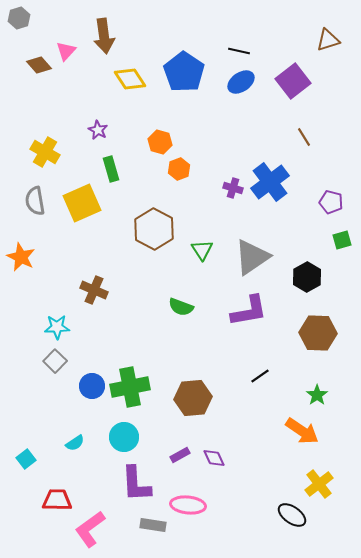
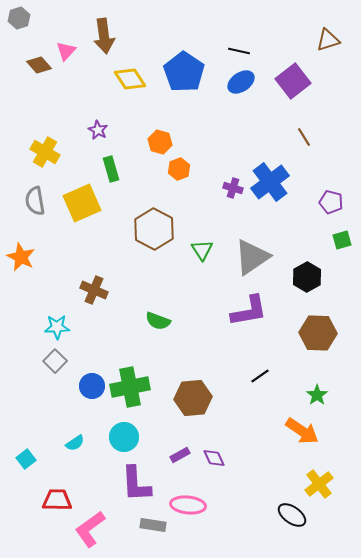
green semicircle at (181, 307): moved 23 px left, 14 px down
